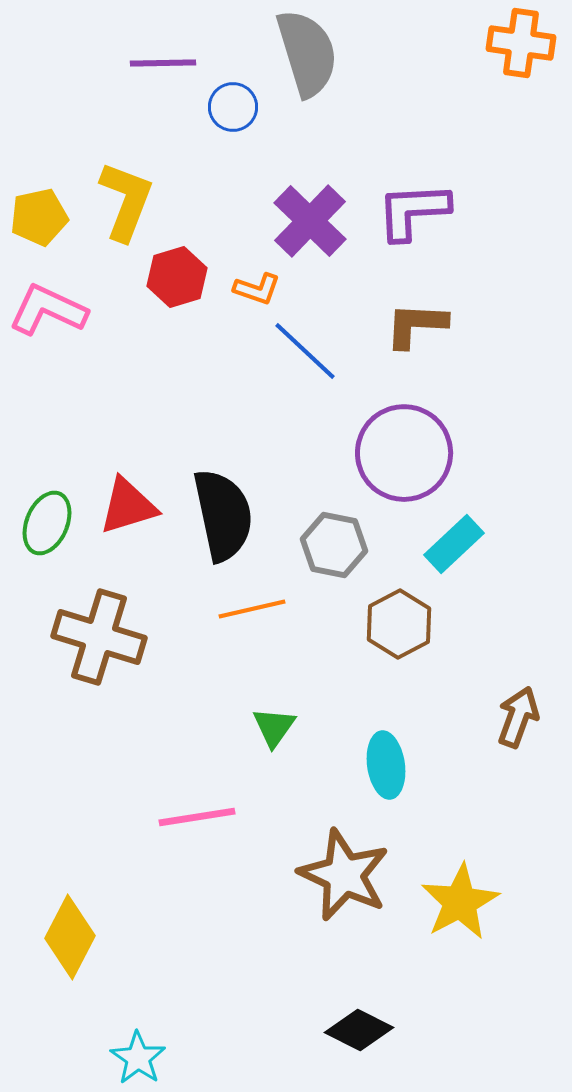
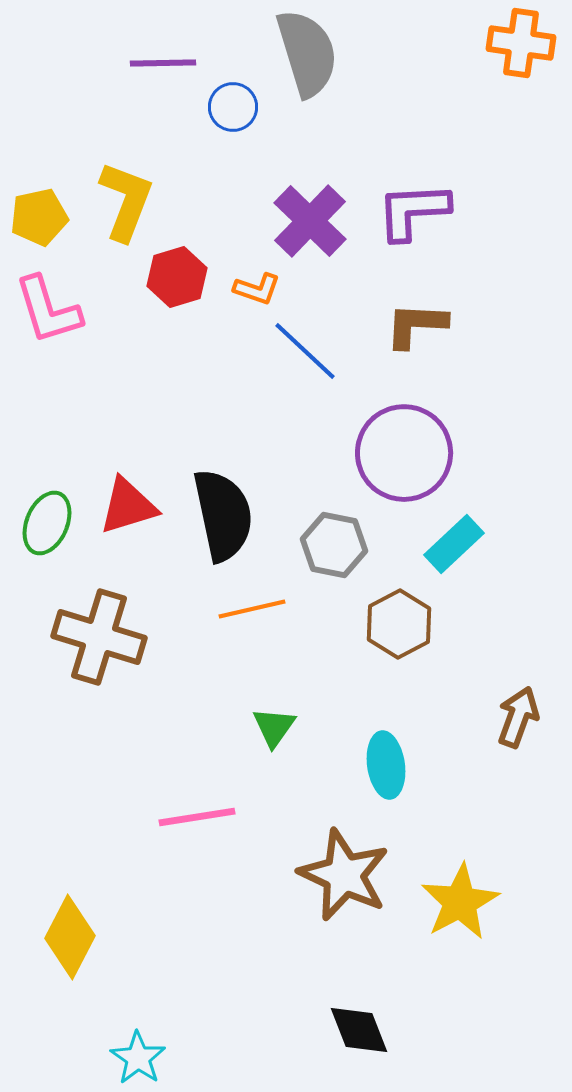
pink L-shape: rotated 132 degrees counterclockwise
black diamond: rotated 42 degrees clockwise
